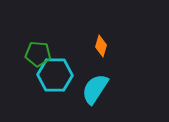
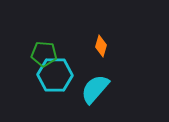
green pentagon: moved 6 px right
cyan semicircle: rotated 8 degrees clockwise
